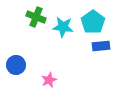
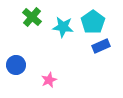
green cross: moved 4 px left; rotated 18 degrees clockwise
blue rectangle: rotated 18 degrees counterclockwise
